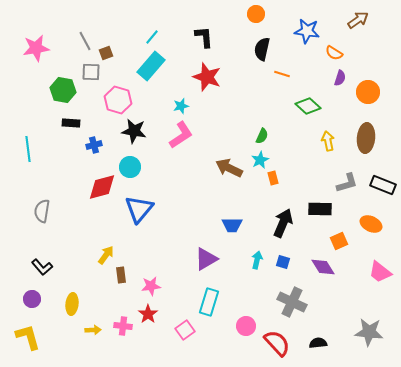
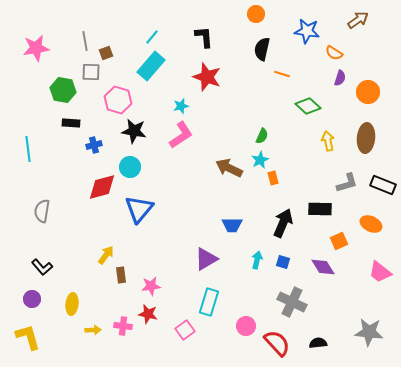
gray line at (85, 41): rotated 18 degrees clockwise
red star at (148, 314): rotated 24 degrees counterclockwise
